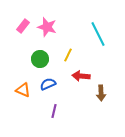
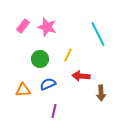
orange triangle: rotated 28 degrees counterclockwise
